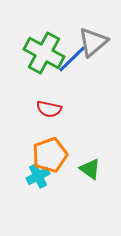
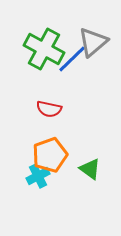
green cross: moved 4 px up
